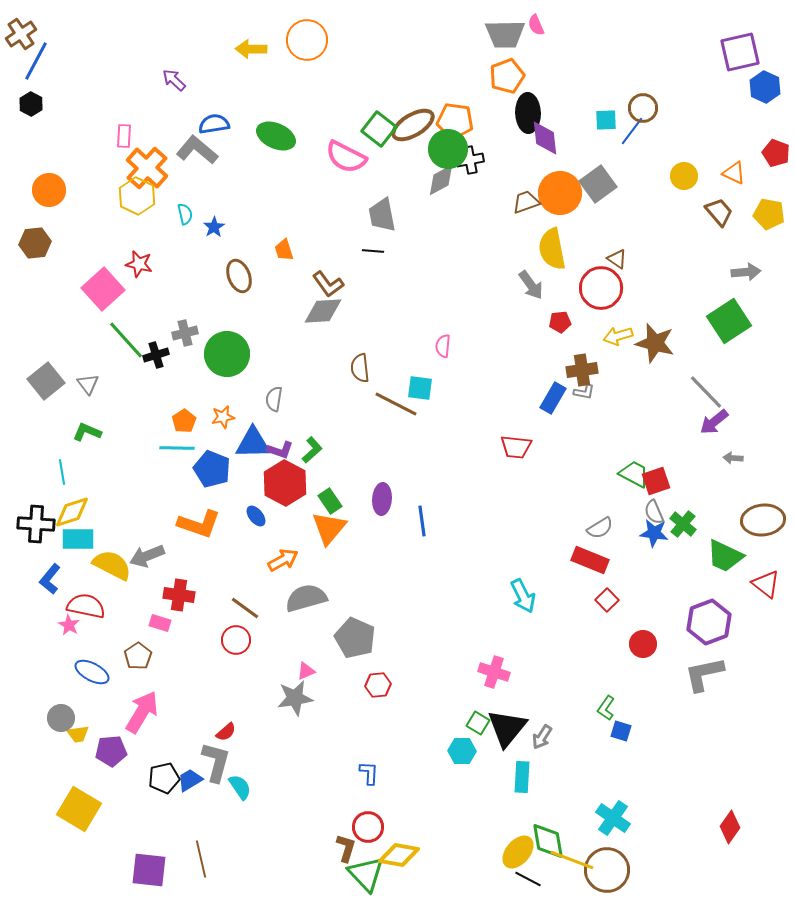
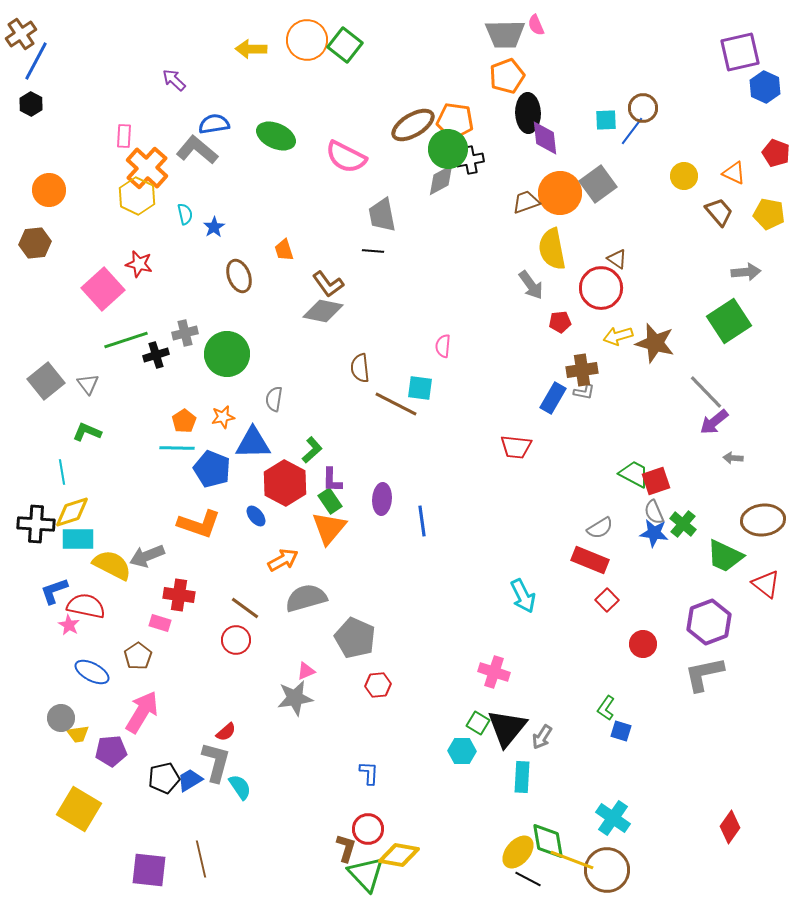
green square at (379, 129): moved 34 px left, 84 px up
gray diamond at (323, 311): rotated 15 degrees clockwise
green line at (126, 340): rotated 66 degrees counterclockwise
purple L-shape at (280, 450): moved 52 px right, 30 px down; rotated 72 degrees clockwise
blue L-shape at (50, 579): moved 4 px right, 12 px down; rotated 32 degrees clockwise
red circle at (368, 827): moved 2 px down
